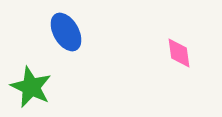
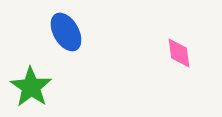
green star: rotated 9 degrees clockwise
